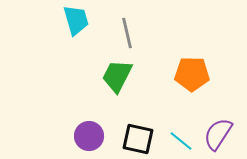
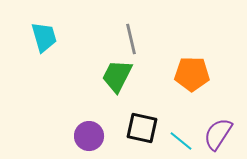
cyan trapezoid: moved 32 px left, 17 px down
gray line: moved 4 px right, 6 px down
black square: moved 4 px right, 11 px up
